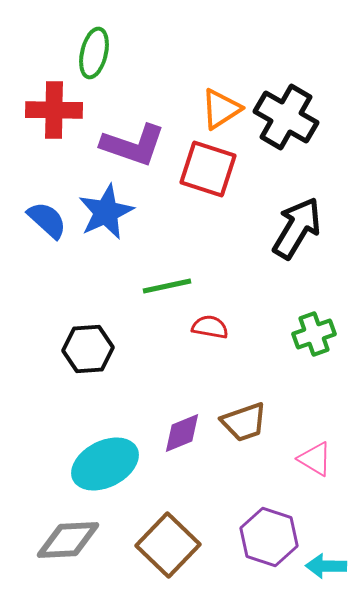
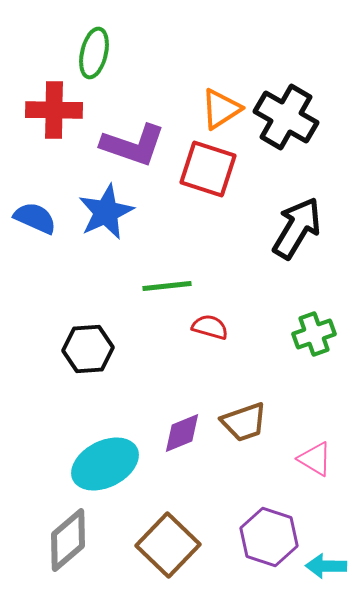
blue semicircle: moved 12 px left, 2 px up; rotated 18 degrees counterclockwise
green line: rotated 6 degrees clockwise
red semicircle: rotated 6 degrees clockwise
gray diamond: rotated 38 degrees counterclockwise
